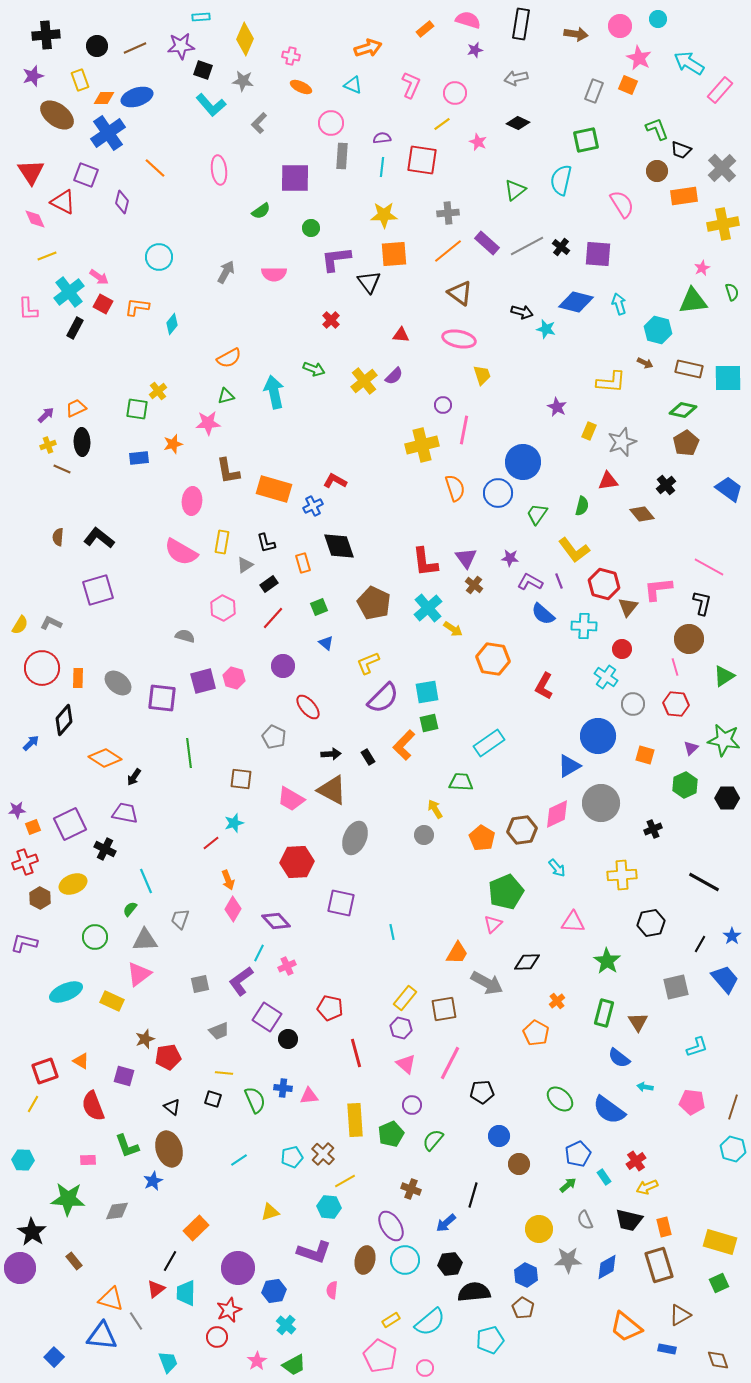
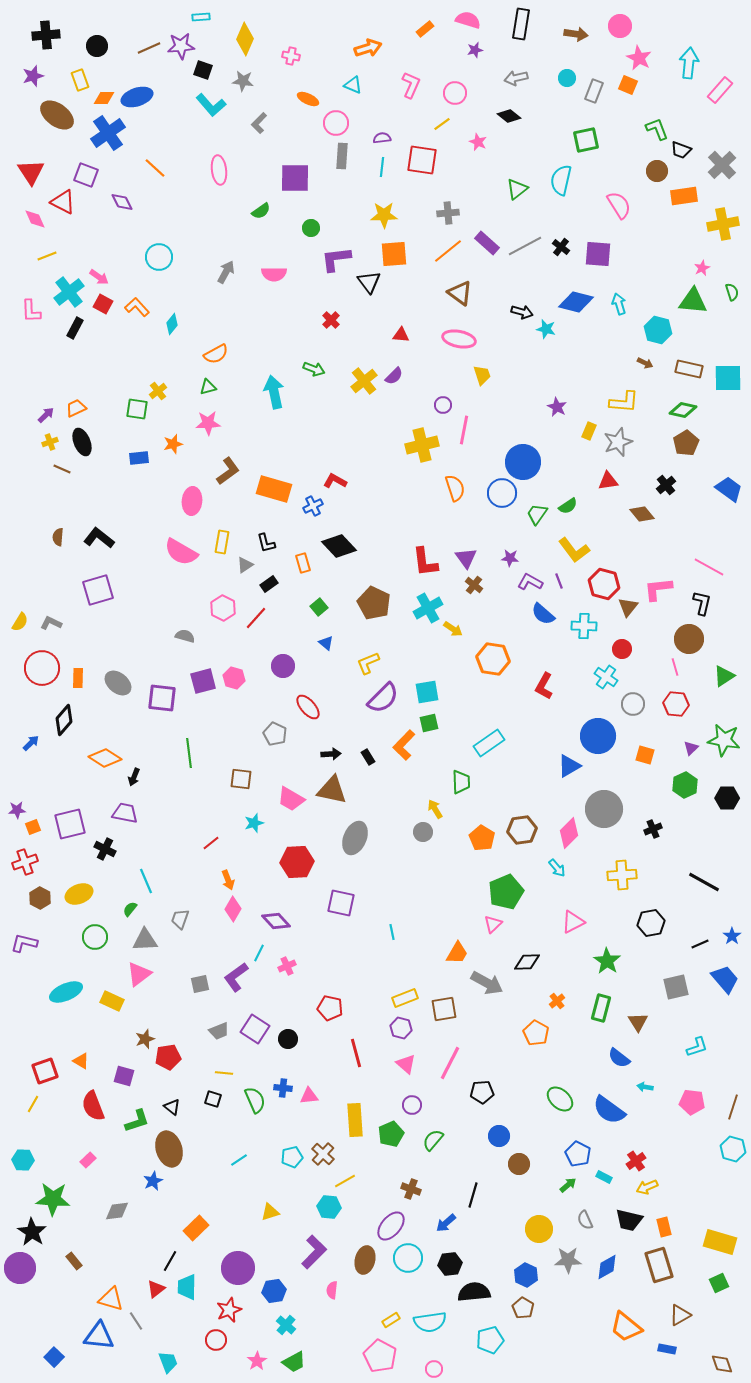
cyan circle at (658, 19): moved 91 px left, 59 px down
brown line at (135, 48): moved 14 px right
cyan arrow at (689, 63): rotated 64 degrees clockwise
orange ellipse at (301, 87): moved 7 px right, 12 px down
pink circle at (331, 123): moved 5 px right
black diamond at (518, 123): moved 9 px left, 7 px up; rotated 15 degrees clockwise
gray cross at (722, 168): moved 3 px up
green triangle at (515, 190): moved 2 px right, 1 px up
purple diamond at (122, 202): rotated 40 degrees counterclockwise
pink semicircle at (622, 204): moved 3 px left, 1 px down
gray line at (527, 246): moved 2 px left
green triangle at (693, 301): rotated 12 degrees clockwise
orange L-shape at (137, 307): rotated 40 degrees clockwise
pink L-shape at (28, 309): moved 3 px right, 2 px down
orange semicircle at (229, 358): moved 13 px left, 4 px up
yellow L-shape at (611, 382): moved 13 px right, 20 px down
green triangle at (226, 396): moved 18 px left, 9 px up
black ellipse at (82, 442): rotated 20 degrees counterclockwise
gray star at (622, 442): moved 4 px left
yellow cross at (48, 445): moved 2 px right, 3 px up
brown L-shape at (228, 471): rotated 116 degrees counterclockwise
blue circle at (498, 493): moved 4 px right
green semicircle at (582, 506): moved 14 px left; rotated 42 degrees clockwise
black diamond at (339, 546): rotated 24 degrees counterclockwise
green square at (319, 607): rotated 18 degrees counterclockwise
cyan cross at (428, 608): rotated 12 degrees clockwise
red line at (273, 618): moved 17 px left
yellow semicircle at (20, 625): moved 3 px up
gray pentagon at (274, 737): moved 1 px right, 3 px up
black arrow at (134, 777): rotated 12 degrees counterclockwise
green trapezoid at (461, 782): rotated 85 degrees clockwise
brown triangle at (332, 790): rotated 16 degrees counterclockwise
gray circle at (601, 803): moved 3 px right, 6 px down
pink diamond at (557, 814): moved 12 px right, 19 px down; rotated 20 degrees counterclockwise
cyan star at (234, 823): moved 20 px right
purple square at (70, 824): rotated 12 degrees clockwise
gray circle at (424, 835): moved 1 px left, 3 px up
yellow ellipse at (73, 884): moved 6 px right, 10 px down
pink triangle at (573, 922): rotated 30 degrees counterclockwise
black line at (700, 944): rotated 36 degrees clockwise
purple L-shape at (241, 981): moved 5 px left, 4 px up
yellow rectangle at (405, 998): rotated 30 degrees clockwise
green rectangle at (604, 1013): moved 3 px left, 5 px up
purple square at (267, 1017): moved 12 px left, 12 px down
green L-shape at (127, 1146): moved 10 px right, 25 px up; rotated 88 degrees counterclockwise
blue pentagon at (578, 1154): rotated 20 degrees counterclockwise
pink rectangle at (88, 1160): rotated 42 degrees counterclockwise
cyan rectangle at (604, 1177): rotated 28 degrees counterclockwise
green star at (68, 1199): moved 15 px left
purple ellipse at (391, 1226): rotated 72 degrees clockwise
purple L-shape at (314, 1252): rotated 64 degrees counterclockwise
cyan circle at (405, 1260): moved 3 px right, 2 px up
cyan trapezoid at (186, 1293): moved 1 px right, 6 px up
cyan semicircle at (430, 1322): rotated 32 degrees clockwise
blue triangle at (102, 1336): moved 3 px left
red circle at (217, 1337): moved 1 px left, 3 px down
brown diamond at (718, 1360): moved 4 px right, 4 px down
green trapezoid at (294, 1365): moved 3 px up
pink circle at (425, 1368): moved 9 px right, 1 px down
